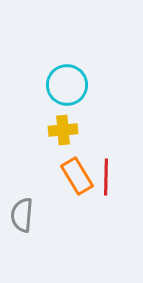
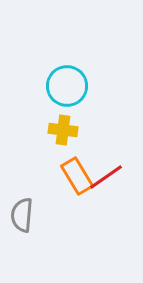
cyan circle: moved 1 px down
yellow cross: rotated 12 degrees clockwise
red line: rotated 54 degrees clockwise
